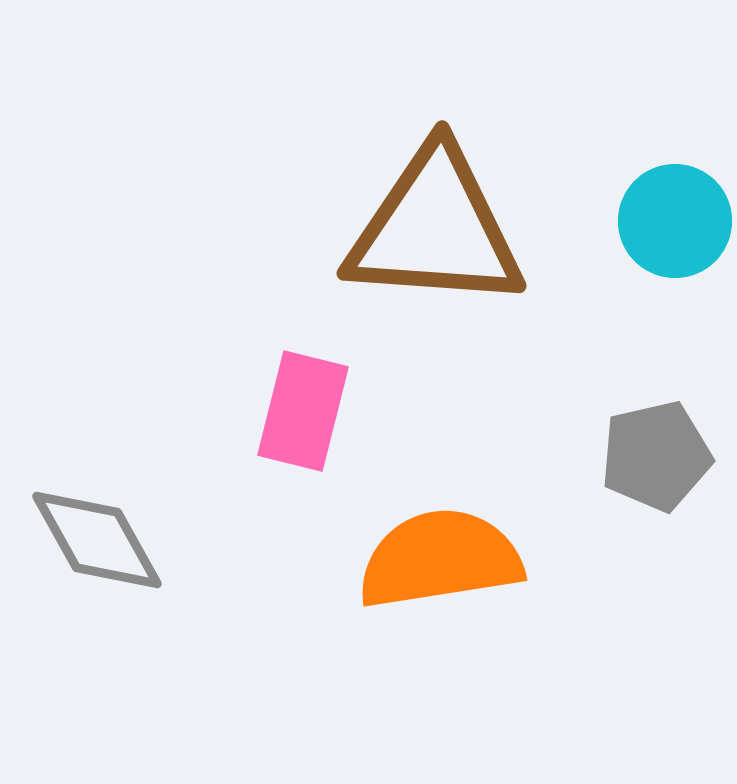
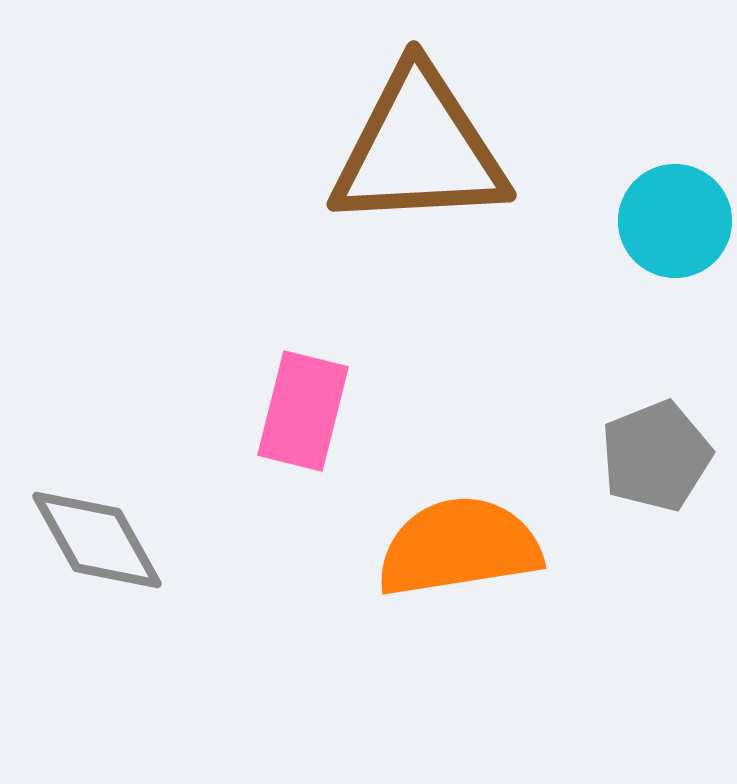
brown triangle: moved 16 px left, 80 px up; rotated 7 degrees counterclockwise
gray pentagon: rotated 9 degrees counterclockwise
orange semicircle: moved 19 px right, 12 px up
